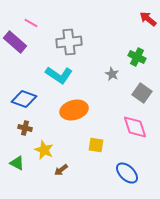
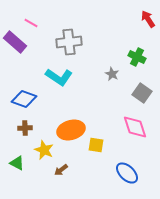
red arrow: rotated 18 degrees clockwise
cyan L-shape: moved 2 px down
orange ellipse: moved 3 px left, 20 px down
brown cross: rotated 16 degrees counterclockwise
